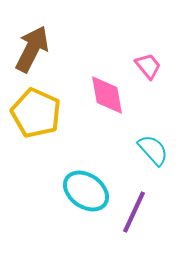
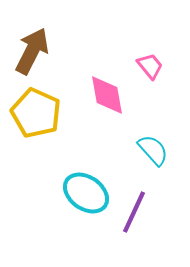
brown arrow: moved 2 px down
pink trapezoid: moved 2 px right
cyan ellipse: moved 2 px down
